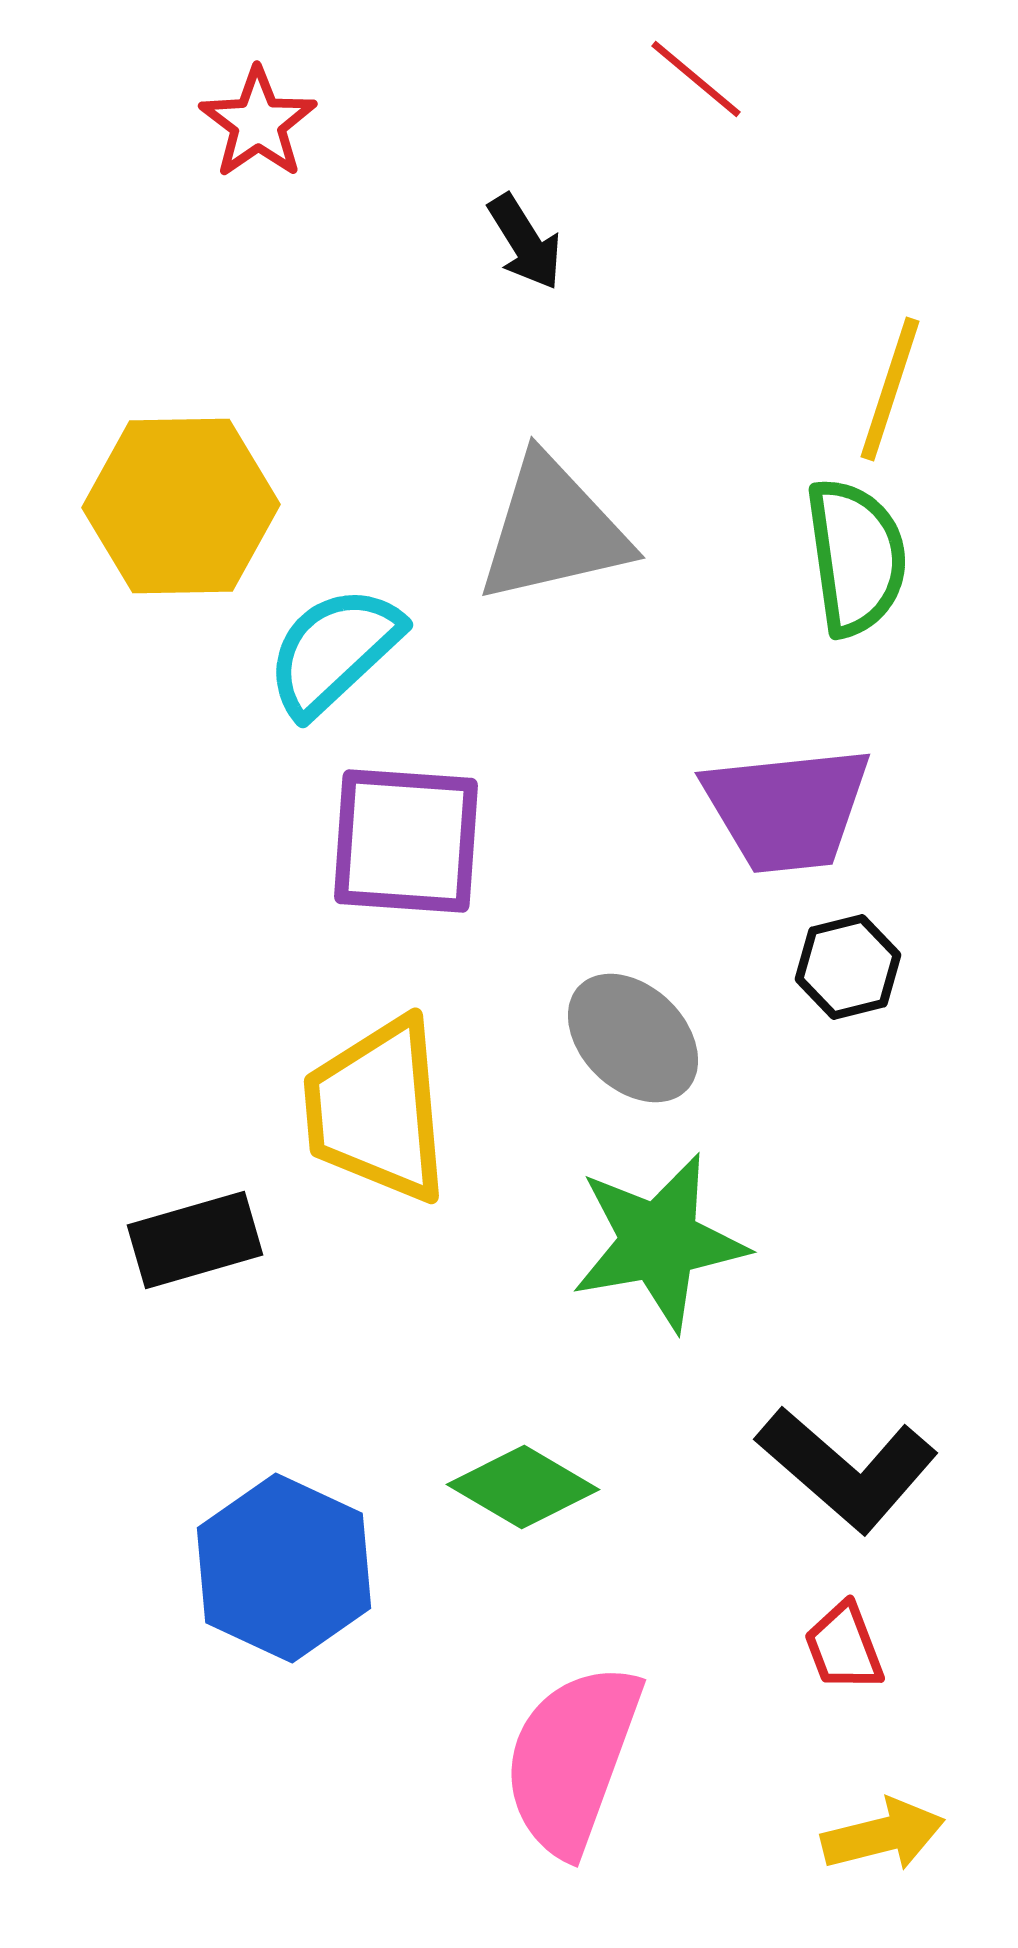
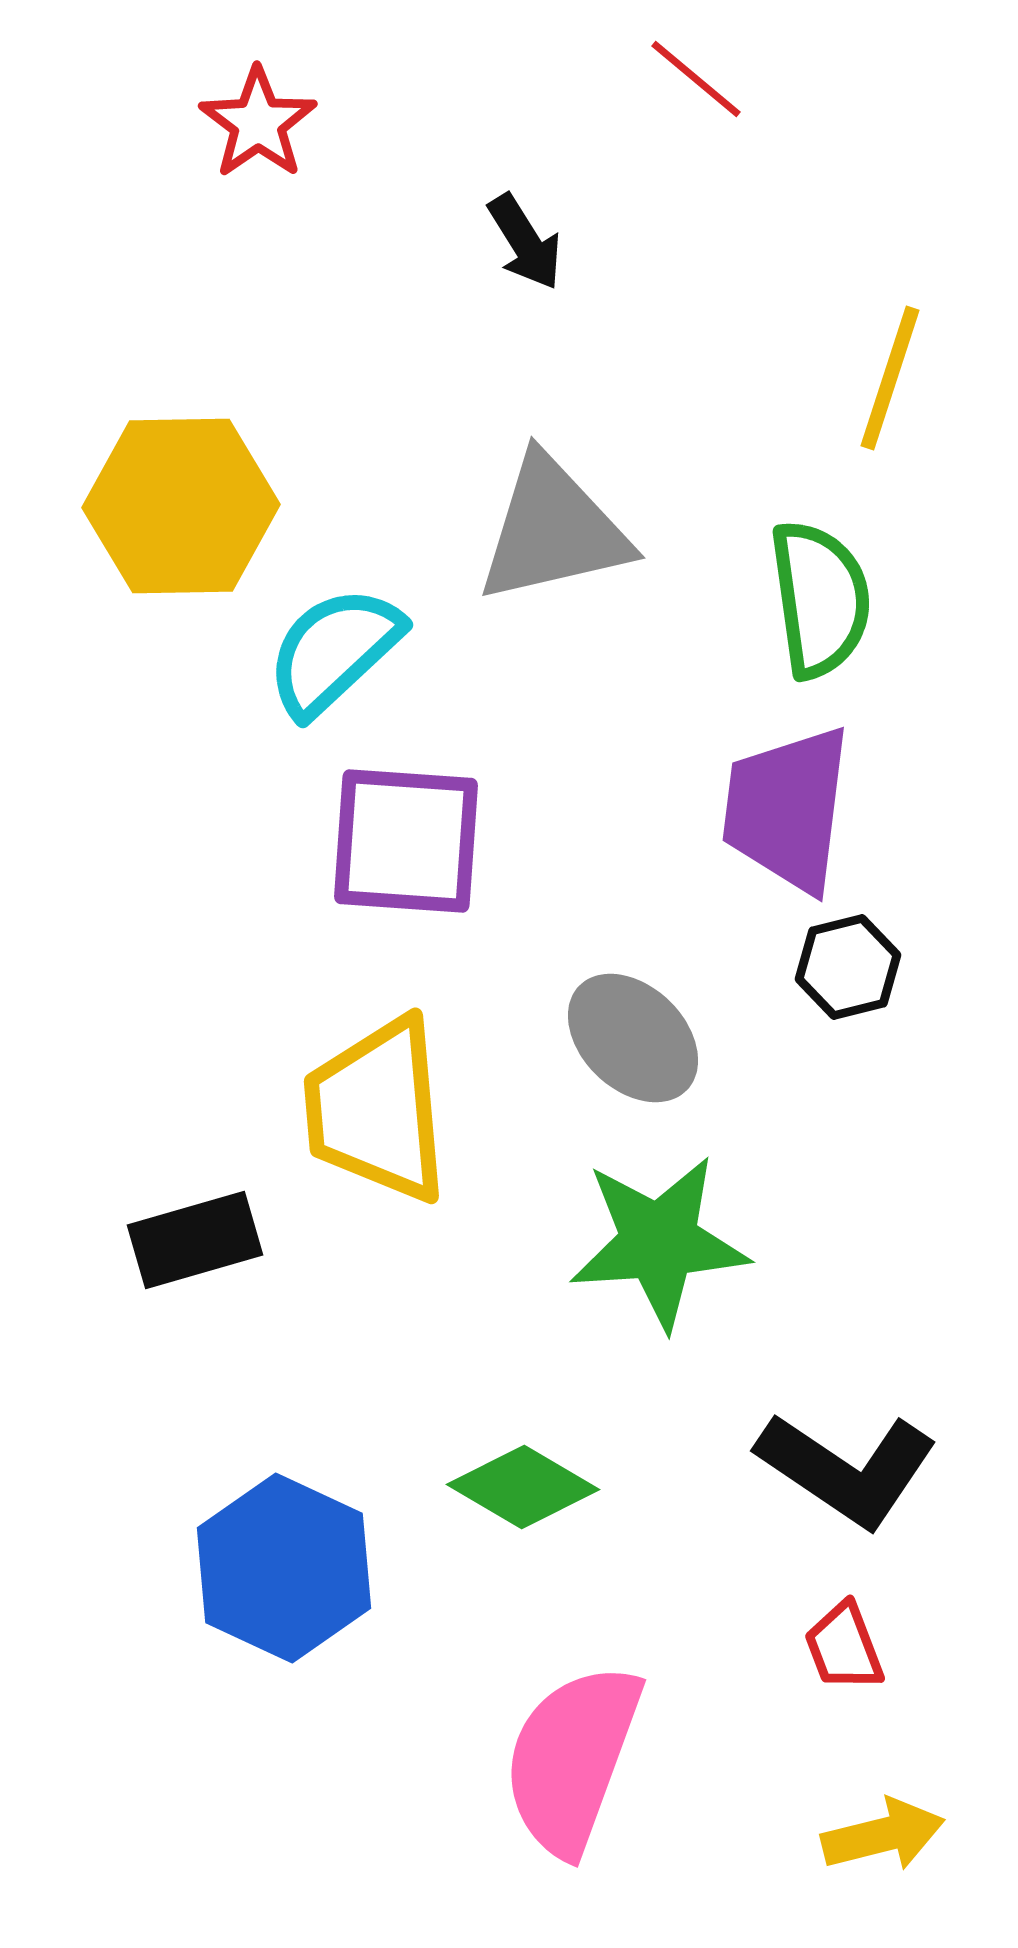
yellow line: moved 11 px up
green semicircle: moved 36 px left, 42 px down
purple trapezoid: rotated 103 degrees clockwise
green star: rotated 6 degrees clockwise
black L-shape: rotated 7 degrees counterclockwise
